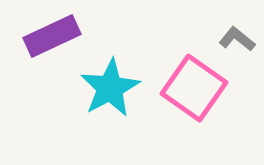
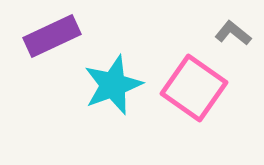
gray L-shape: moved 4 px left, 6 px up
cyan star: moved 3 px right, 3 px up; rotated 8 degrees clockwise
